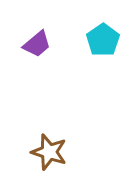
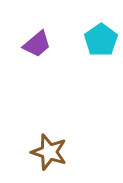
cyan pentagon: moved 2 px left
